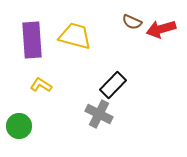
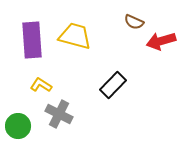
brown semicircle: moved 2 px right
red arrow: moved 12 px down
gray cross: moved 40 px left
green circle: moved 1 px left
